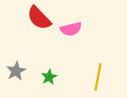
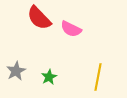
pink semicircle: rotated 40 degrees clockwise
